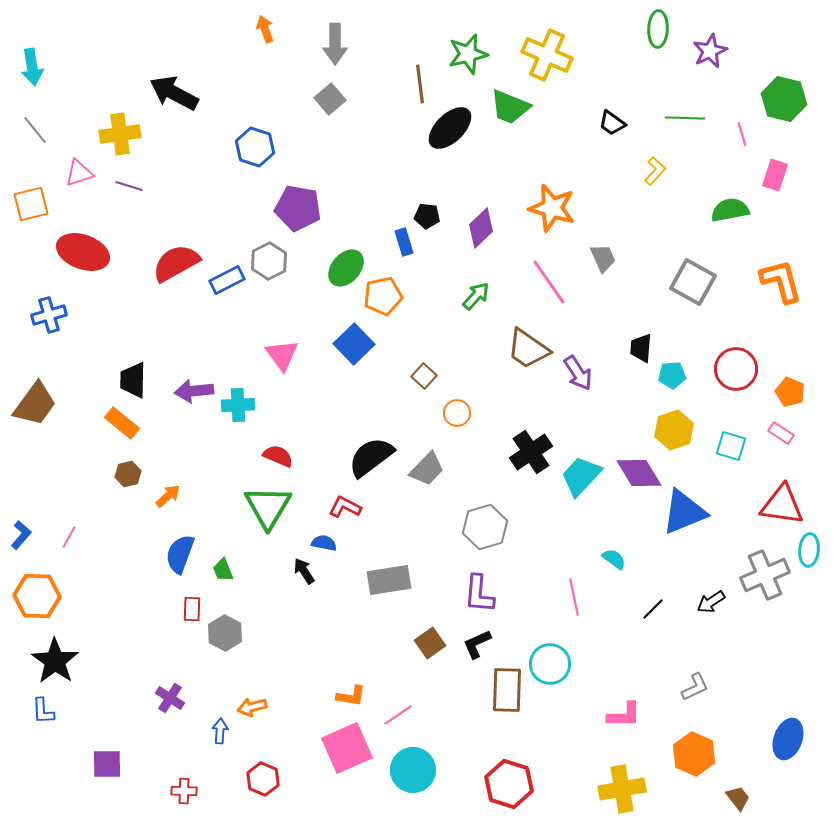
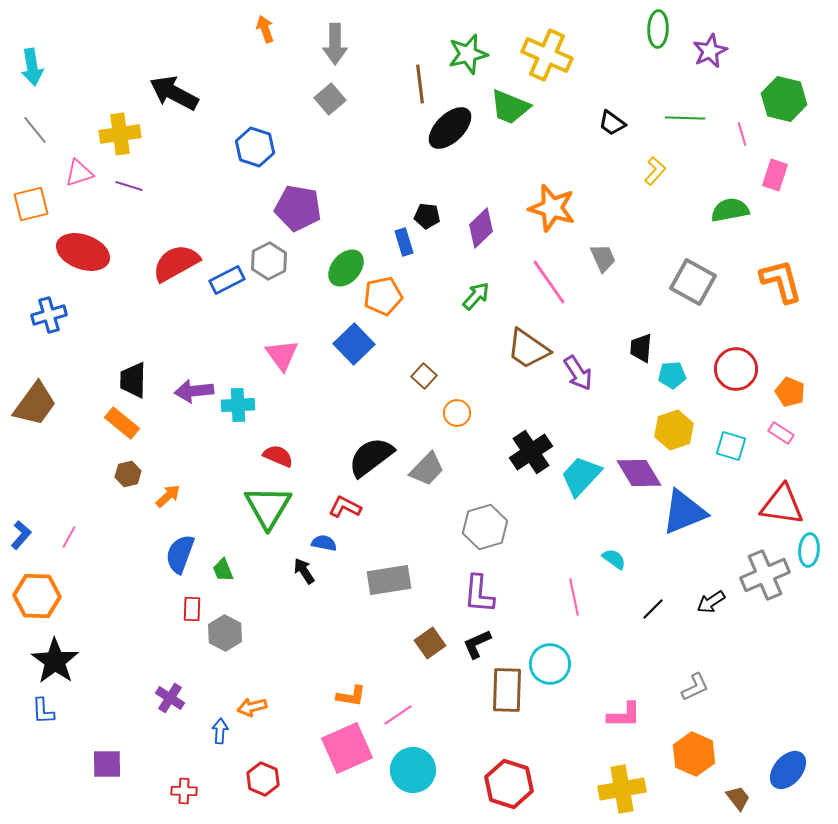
blue ellipse at (788, 739): moved 31 px down; rotated 21 degrees clockwise
